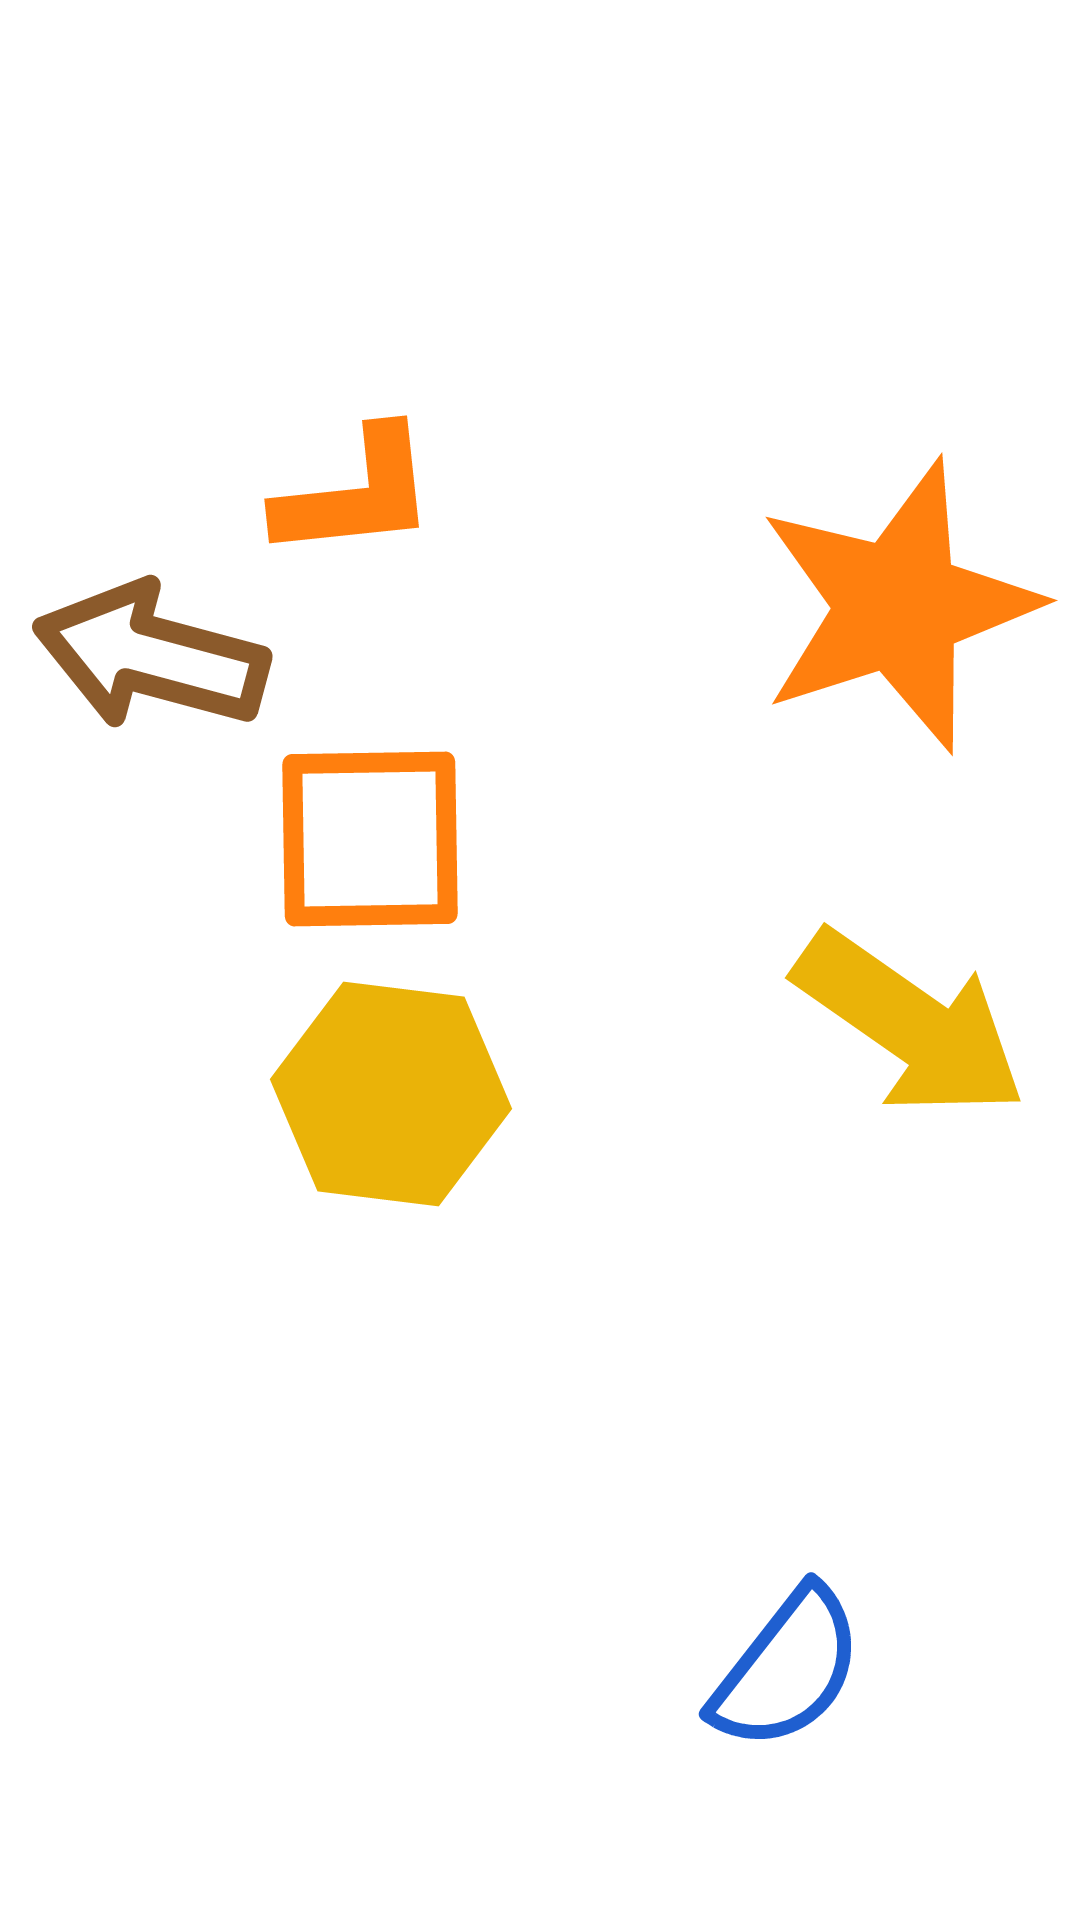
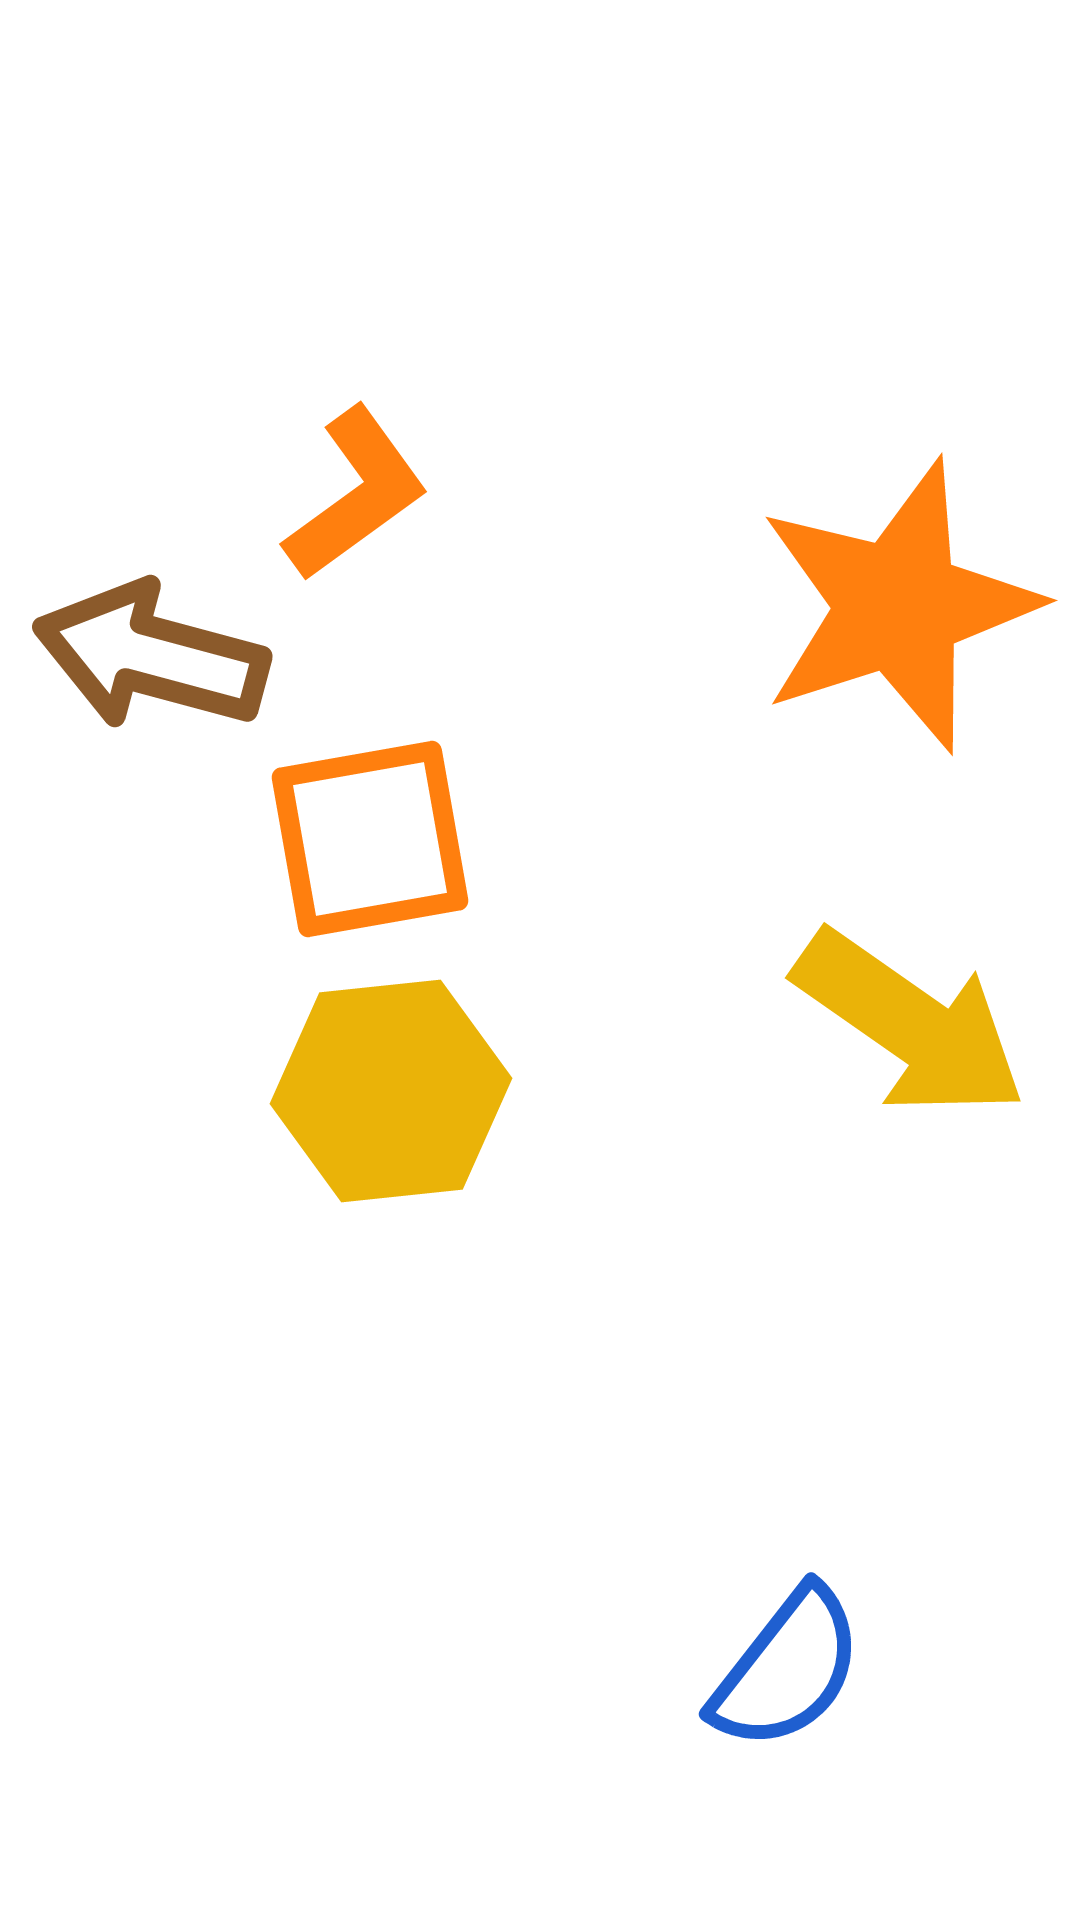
orange L-shape: rotated 30 degrees counterclockwise
orange square: rotated 9 degrees counterclockwise
yellow hexagon: moved 3 px up; rotated 13 degrees counterclockwise
